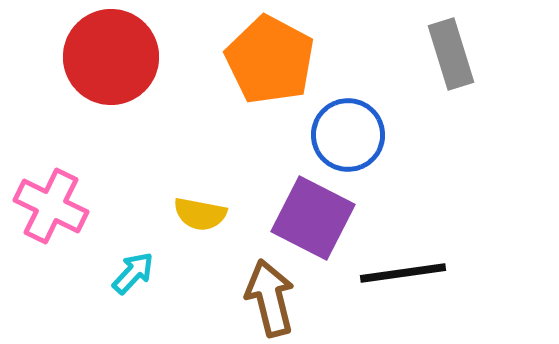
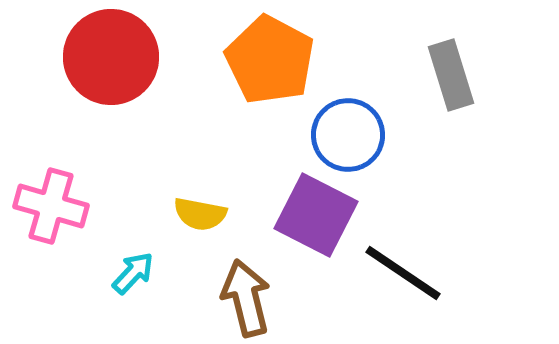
gray rectangle: moved 21 px down
pink cross: rotated 10 degrees counterclockwise
purple square: moved 3 px right, 3 px up
black line: rotated 42 degrees clockwise
brown arrow: moved 24 px left
